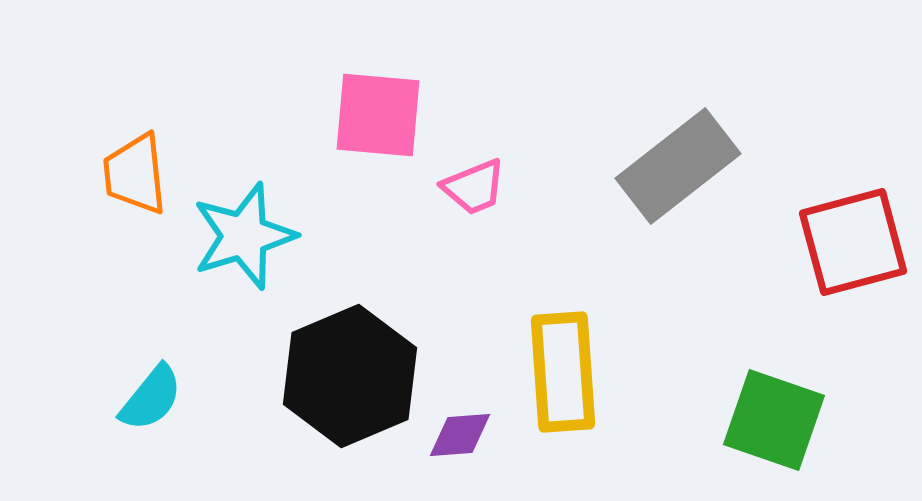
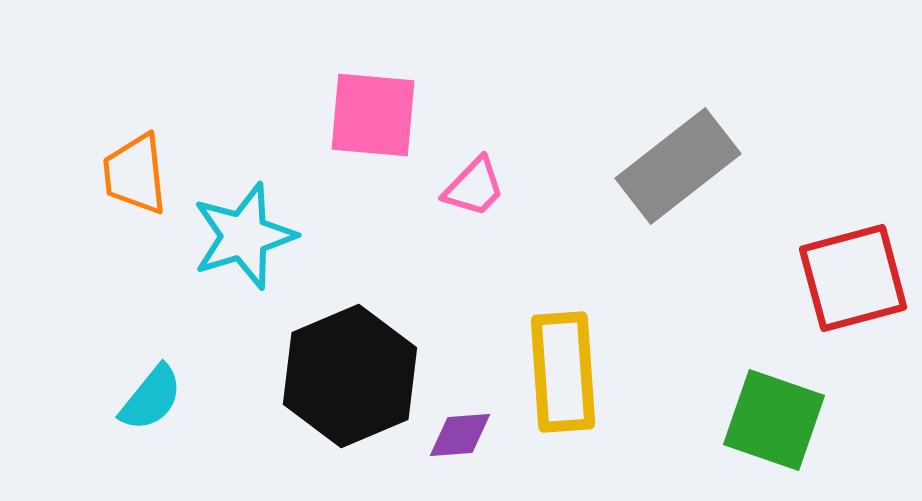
pink square: moved 5 px left
pink trapezoid: rotated 24 degrees counterclockwise
red square: moved 36 px down
